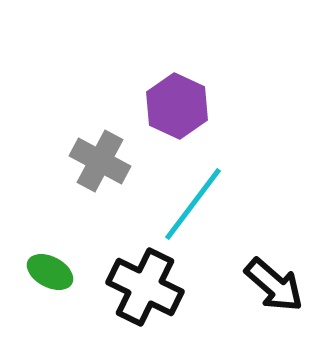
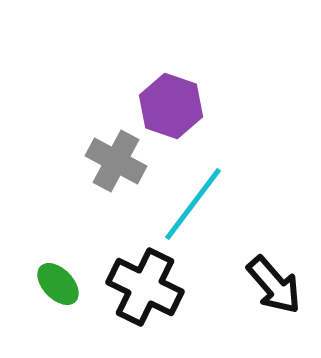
purple hexagon: moved 6 px left; rotated 6 degrees counterclockwise
gray cross: moved 16 px right
green ellipse: moved 8 px right, 12 px down; rotated 18 degrees clockwise
black arrow: rotated 8 degrees clockwise
